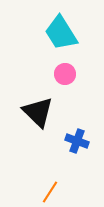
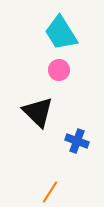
pink circle: moved 6 px left, 4 px up
